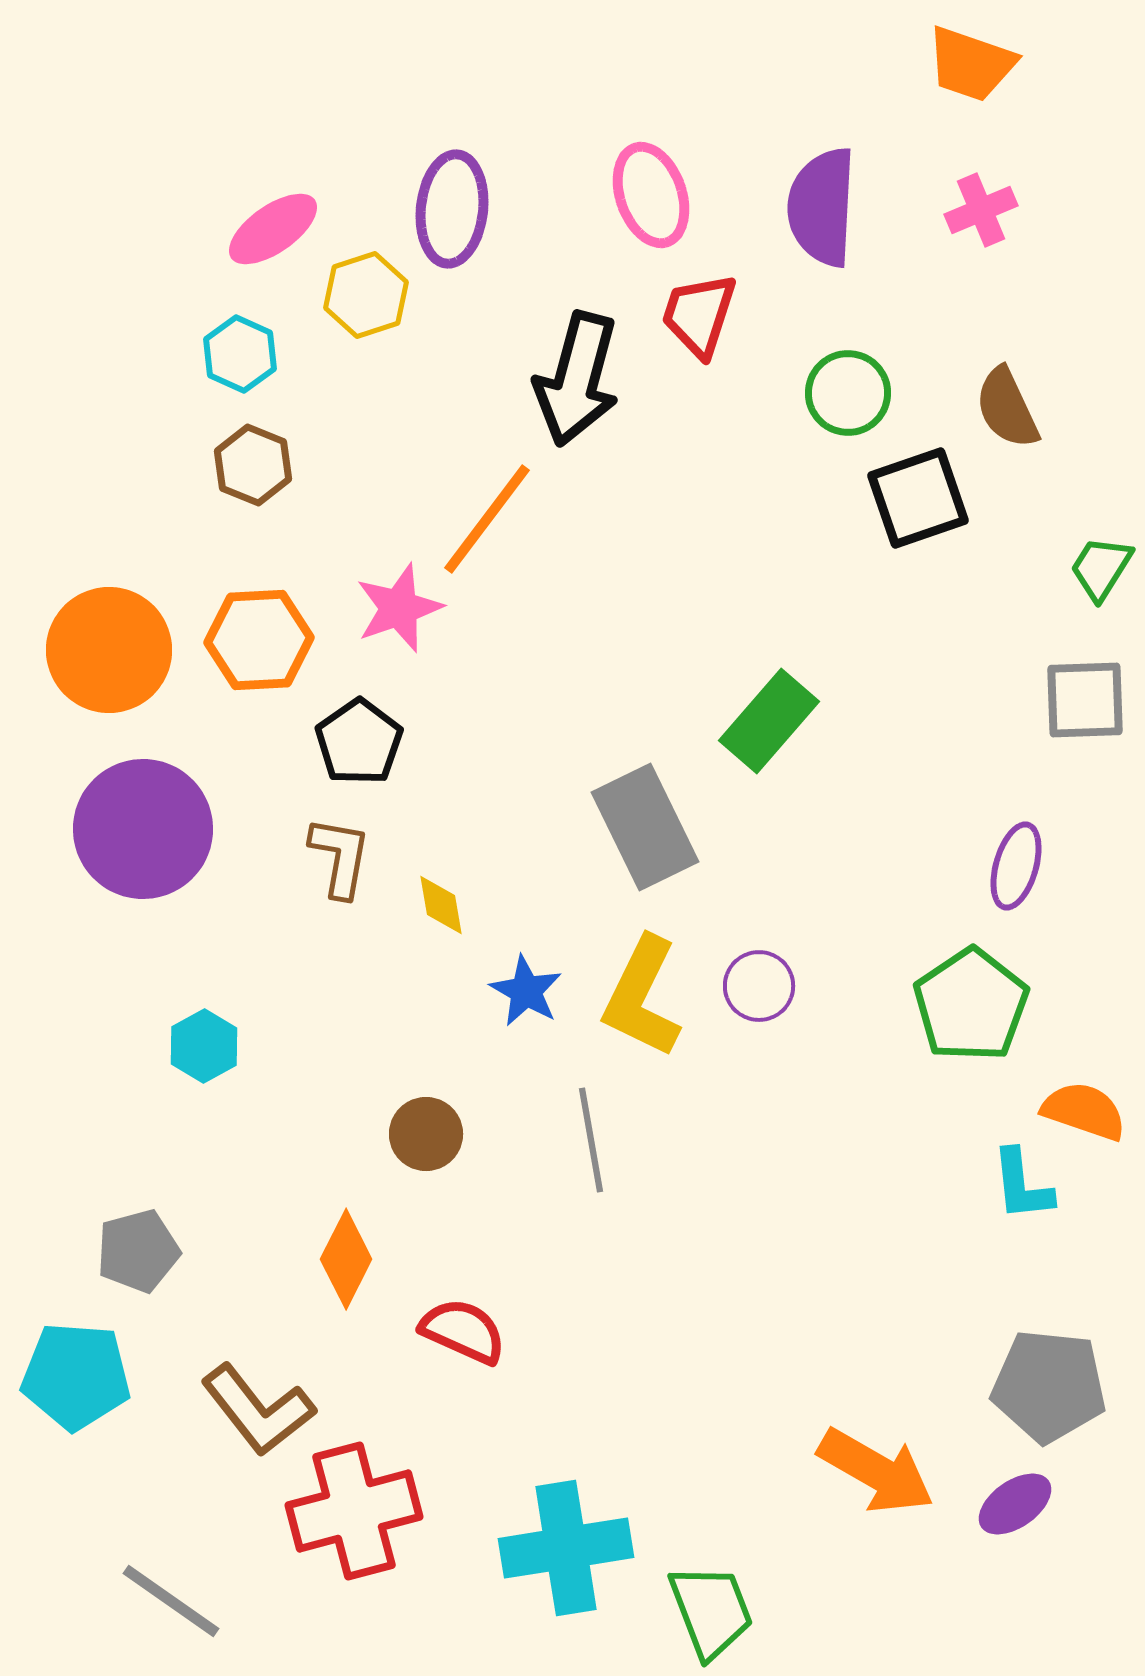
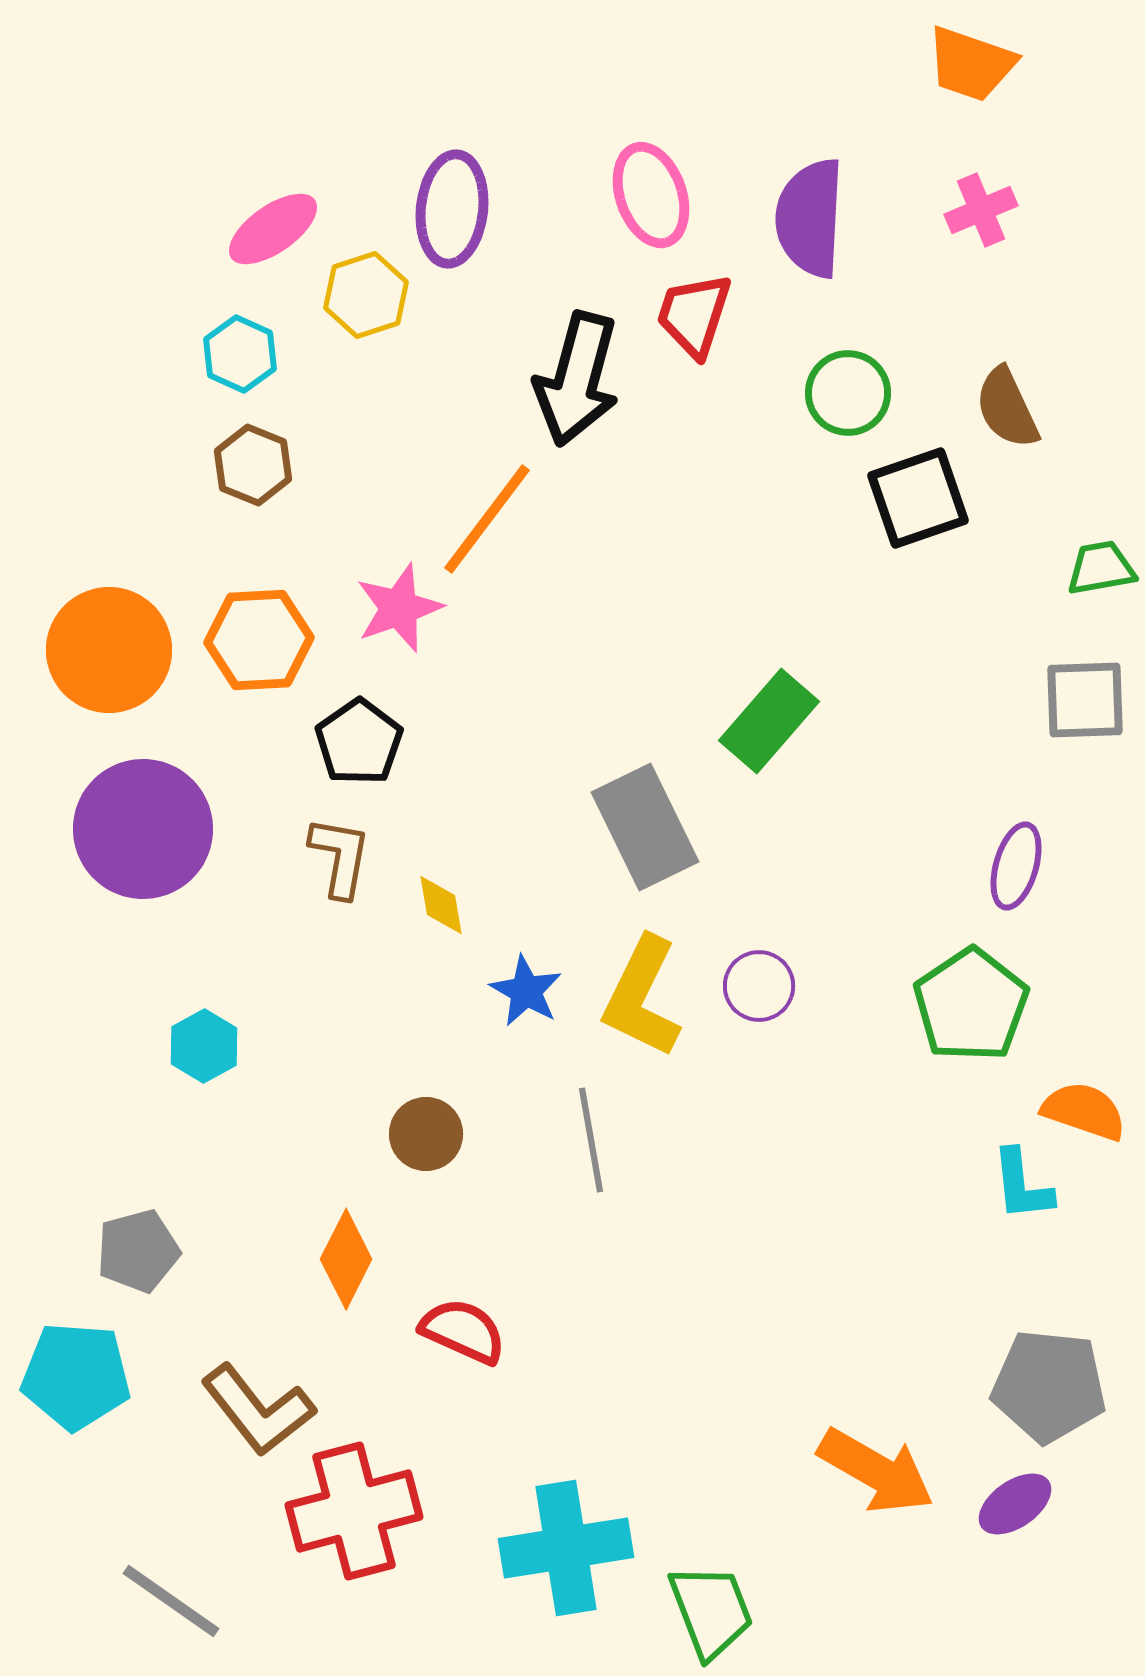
purple semicircle at (822, 207): moved 12 px left, 11 px down
red trapezoid at (699, 315): moved 5 px left
green trapezoid at (1101, 568): rotated 48 degrees clockwise
